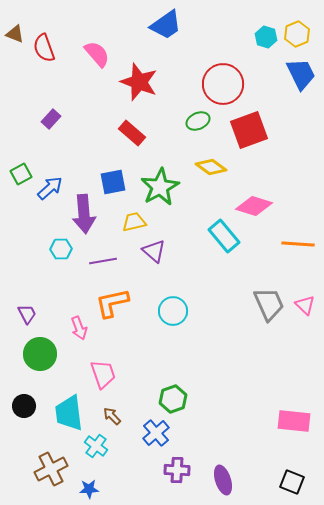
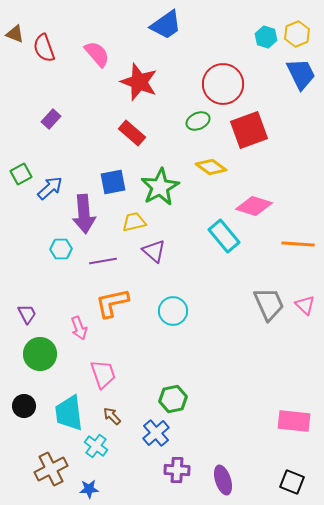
green hexagon at (173, 399): rotated 8 degrees clockwise
